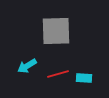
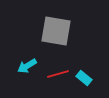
gray square: rotated 12 degrees clockwise
cyan rectangle: rotated 35 degrees clockwise
